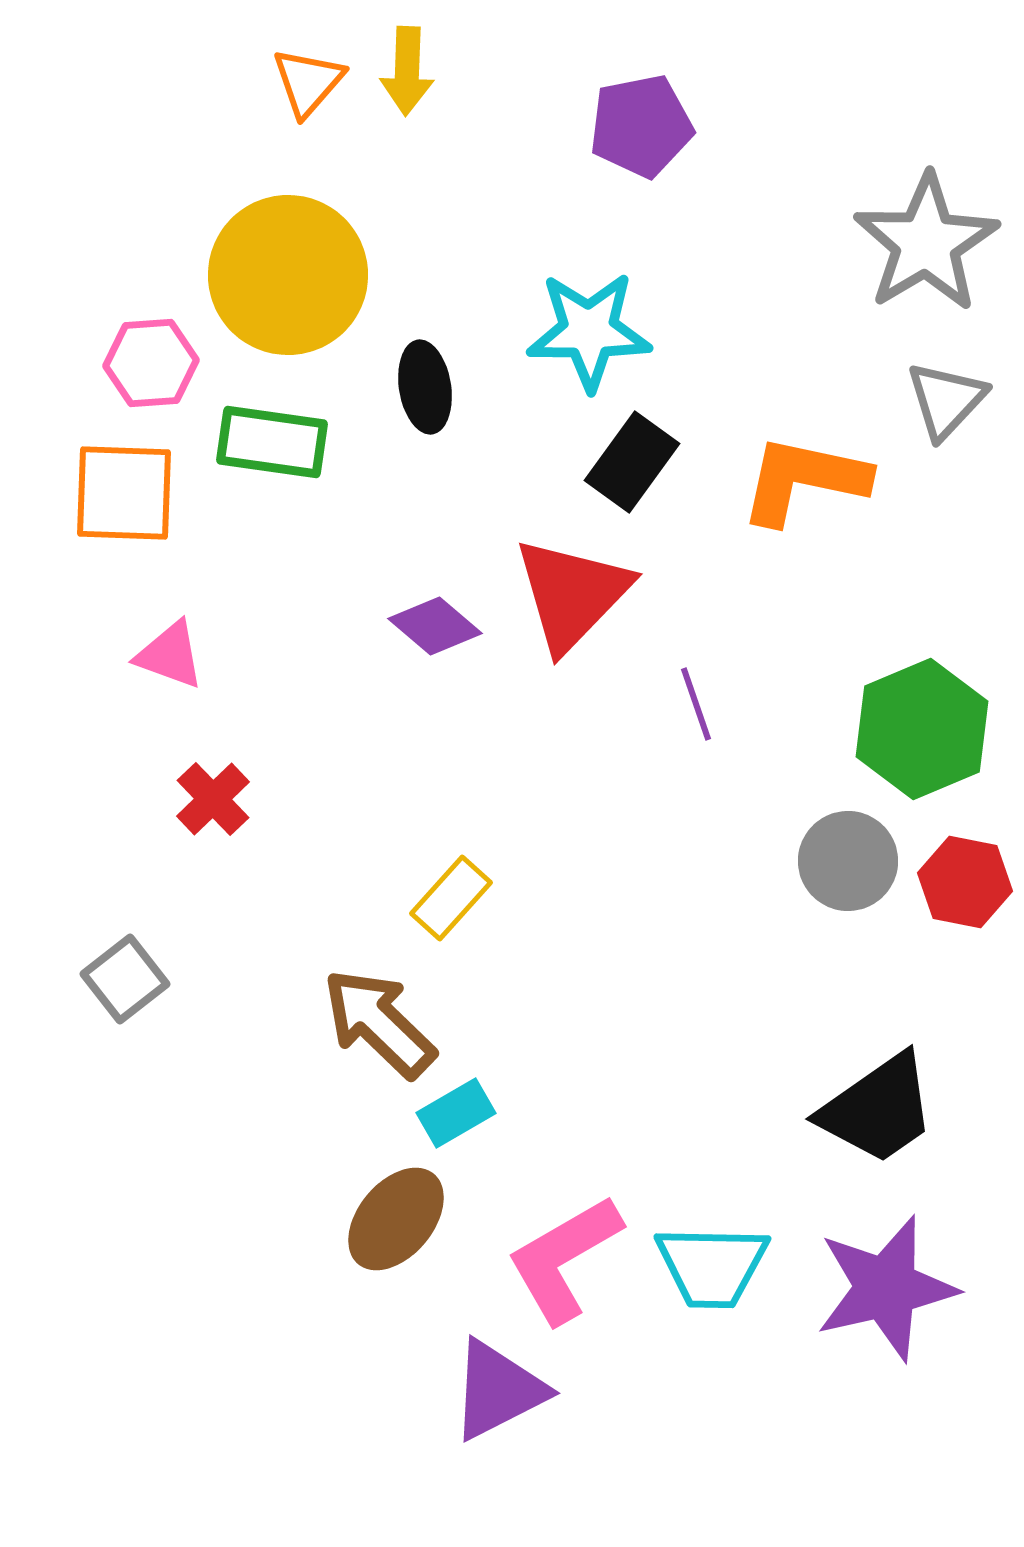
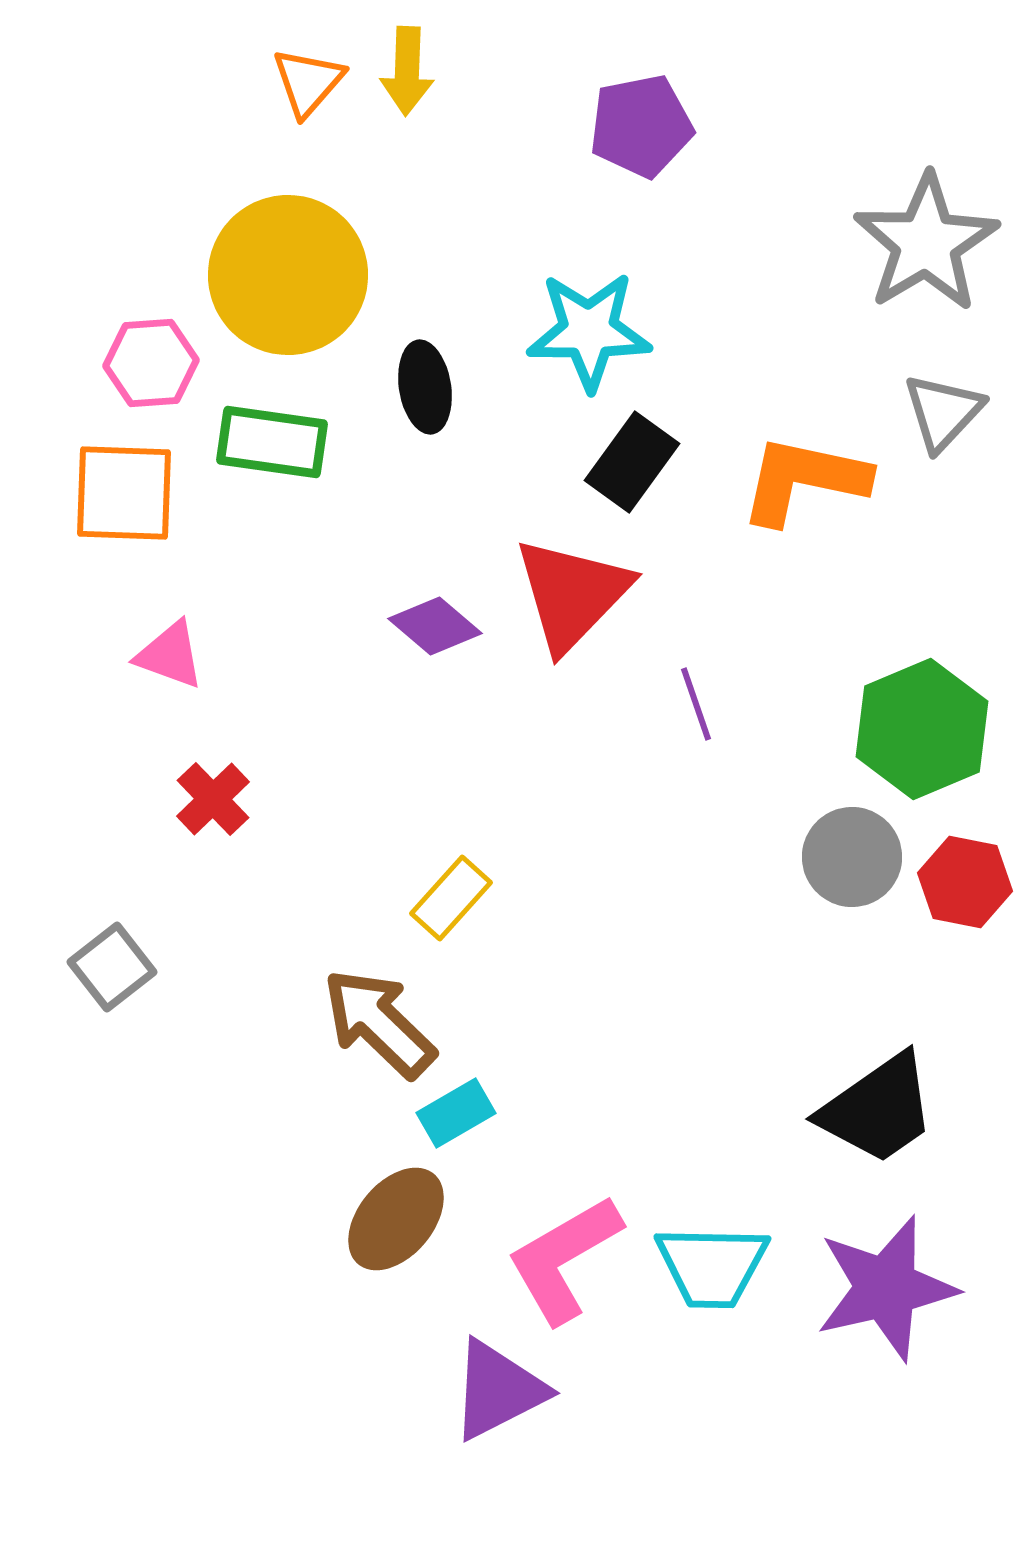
gray triangle: moved 3 px left, 12 px down
gray circle: moved 4 px right, 4 px up
gray square: moved 13 px left, 12 px up
